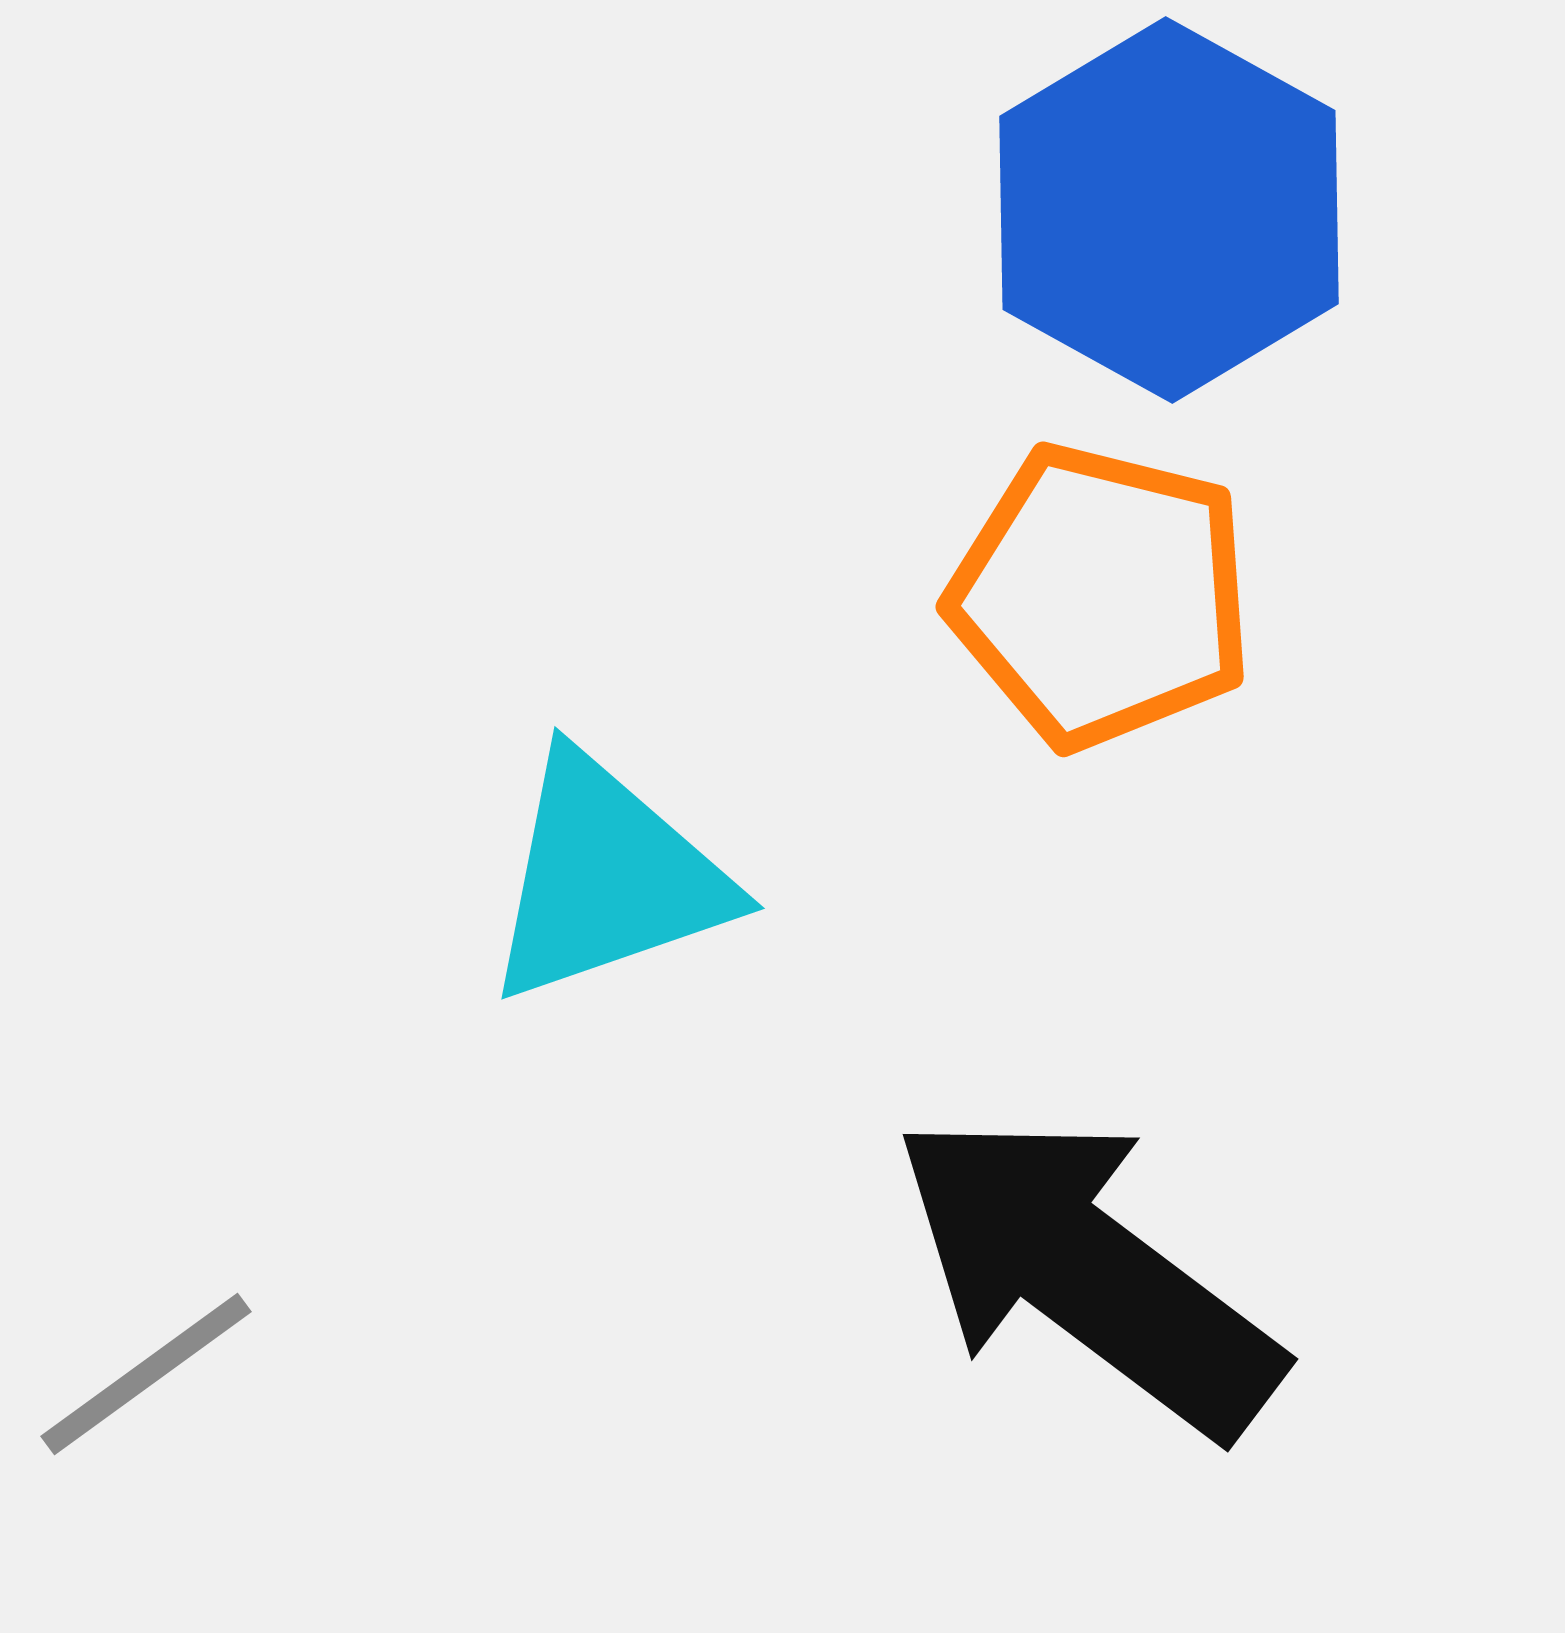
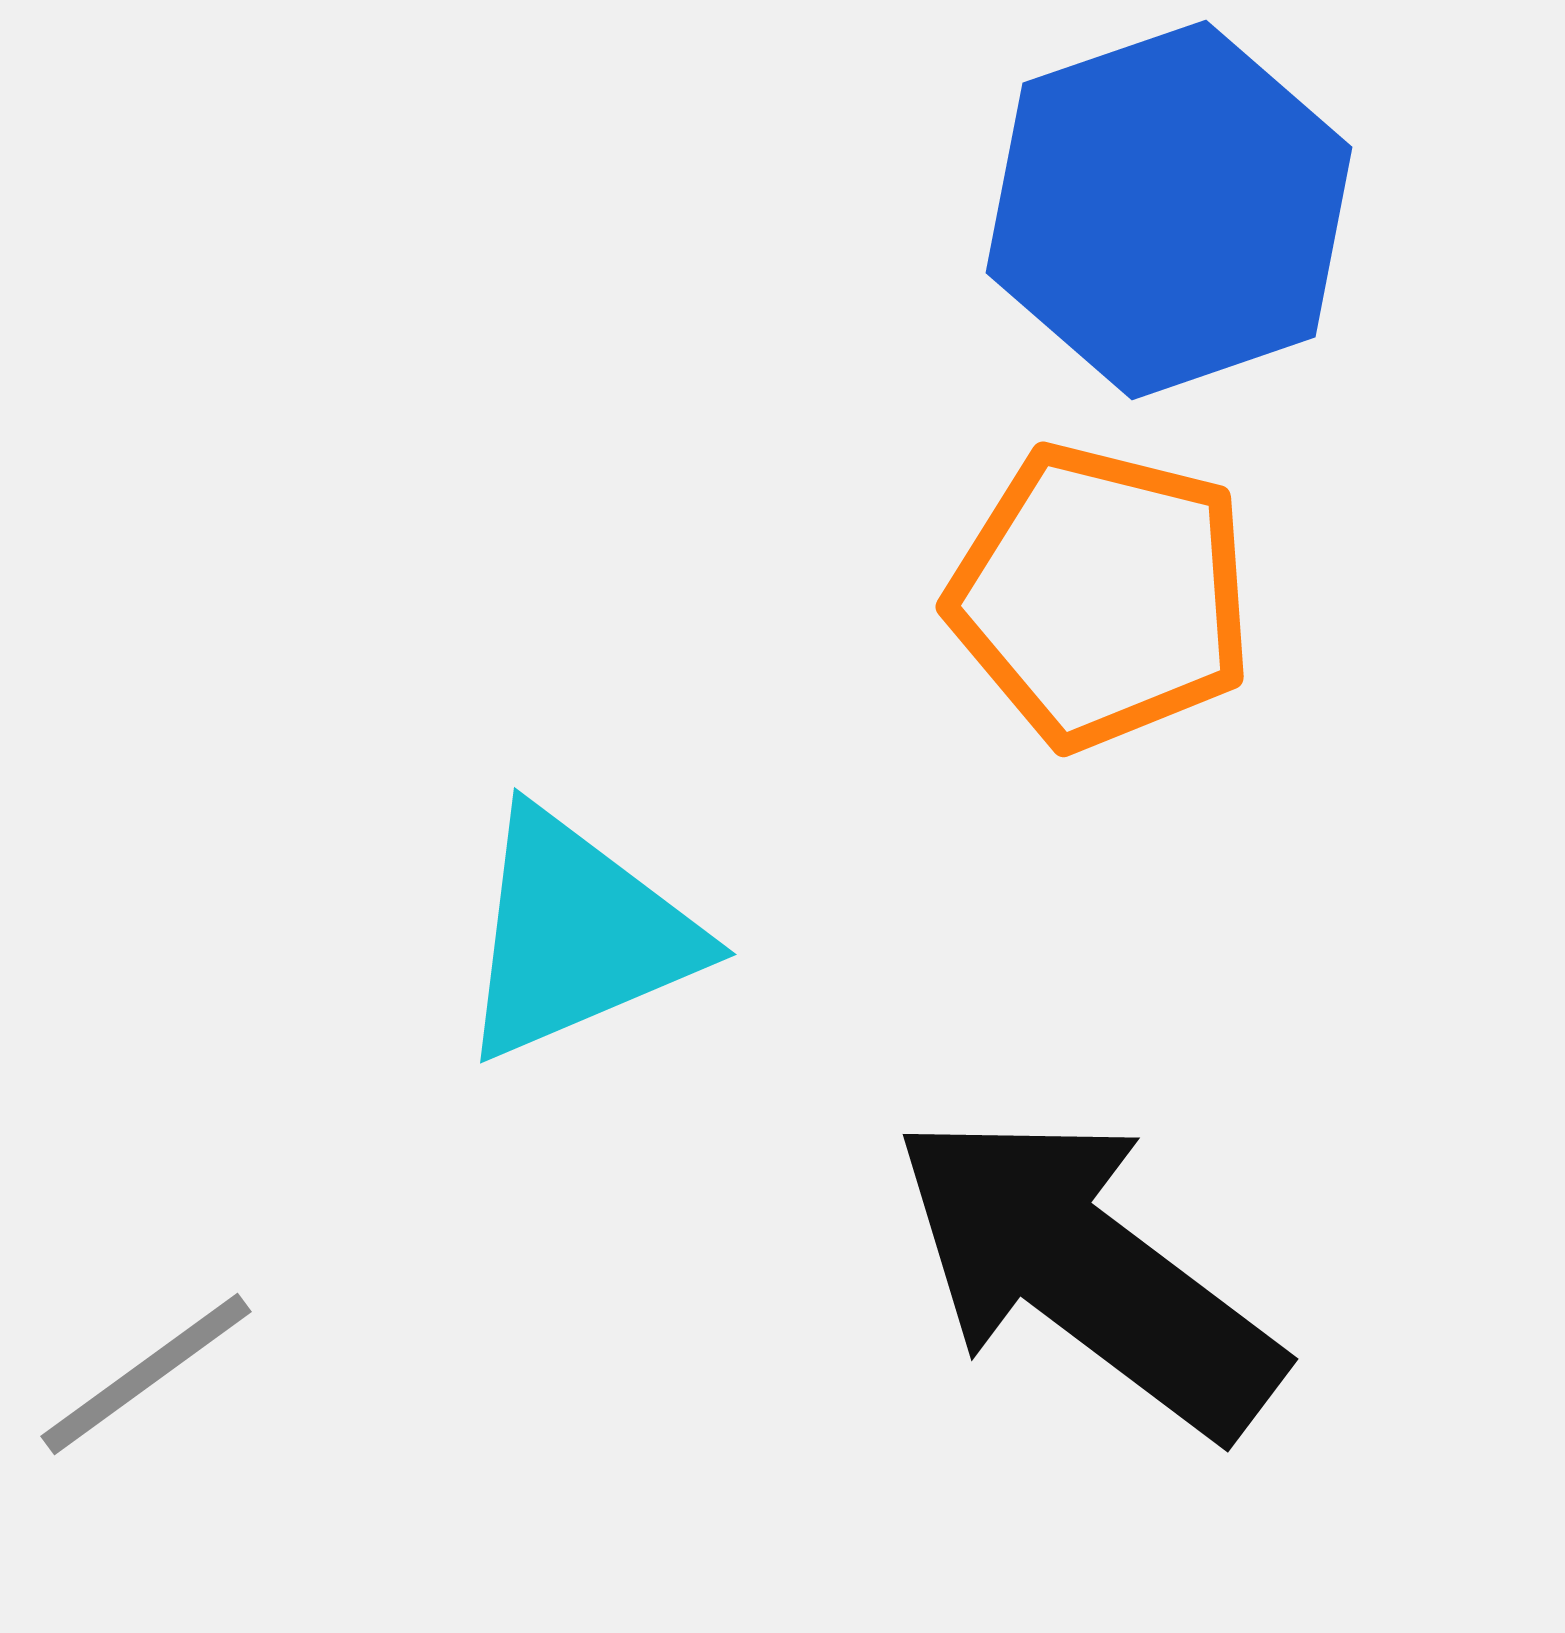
blue hexagon: rotated 12 degrees clockwise
cyan triangle: moved 30 px left, 57 px down; rotated 4 degrees counterclockwise
